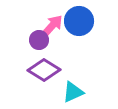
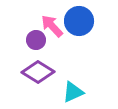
pink arrow: rotated 85 degrees counterclockwise
purple circle: moved 3 px left
purple diamond: moved 6 px left, 2 px down
